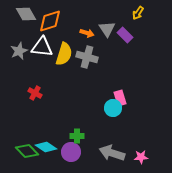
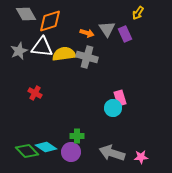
purple rectangle: moved 1 px up; rotated 21 degrees clockwise
yellow semicircle: rotated 115 degrees counterclockwise
